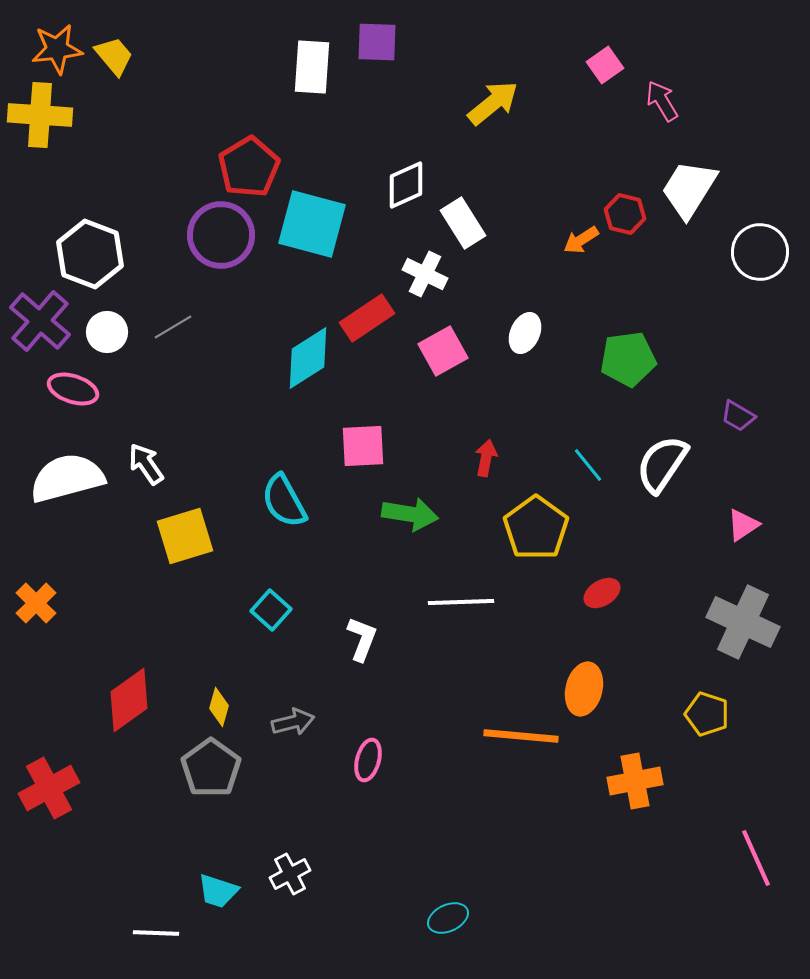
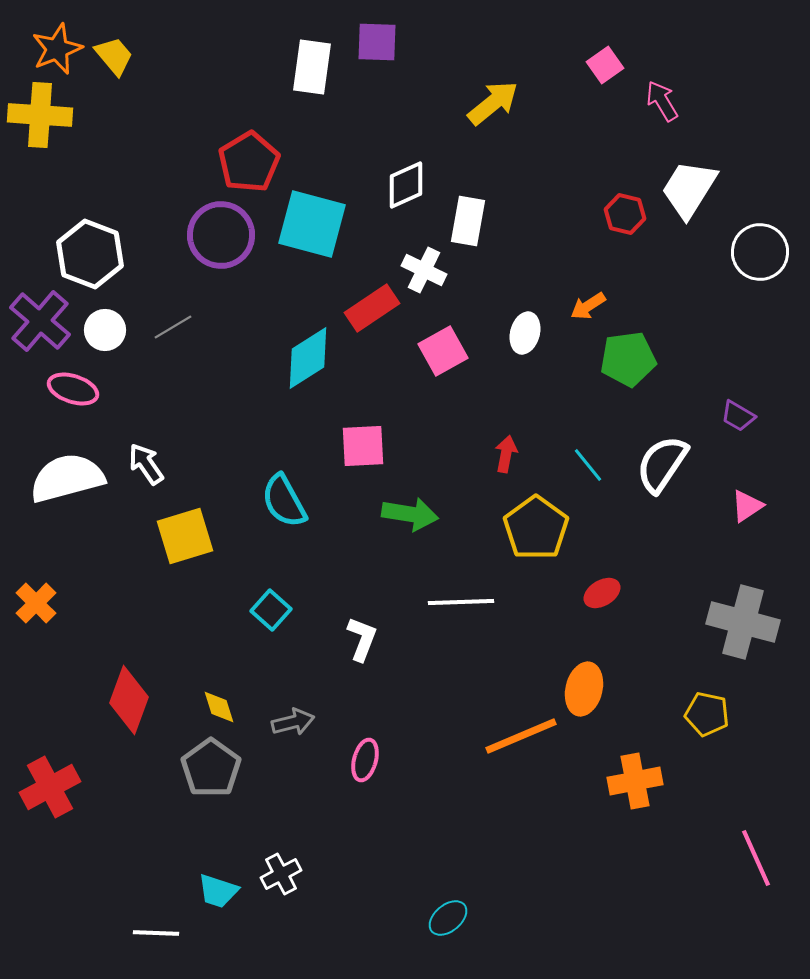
orange star at (57, 49): rotated 15 degrees counterclockwise
white rectangle at (312, 67): rotated 4 degrees clockwise
red pentagon at (249, 167): moved 5 px up
white rectangle at (463, 223): moved 5 px right, 2 px up; rotated 42 degrees clockwise
orange arrow at (581, 240): moved 7 px right, 66 px down
white cross at (425, 274): moved 1 px left, 4 px up
red rectangle at (367, 318): moved 5 px right, 10 px up
white circle at (107, 332): moved 2 px left, 2 px up
white ellipse at (525, 333): rotated 9 degrees counterclockwise
red arrow at (486, 458): moved 20 px right, 4 px up
pink triangle at (743, 525): moved 4 px right, 19 px up
gray cross at (743, 622): rotated 10 degrees counterclockwise
red diamond at (129, 700): rotated 34 degrees counterclockwise
yellow diamond at (219, 707): rotated 33 degrees counterclockwise
yellow pentagon at (707, 714): rotated 6 degrees counterclockwise
orange line at (521, 736): rotated 28 degrees counterclockwise
pink ellipse at (368, 760): moved 3 px left
red cross at (49, 788): moved 1 px right, 1 px up
white cross at (290, 874): moved 9 px left
cyan ellipse at (448, 918): rotated 15 degrees counterclockwise
